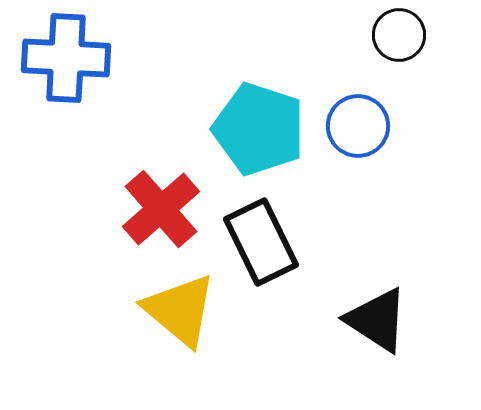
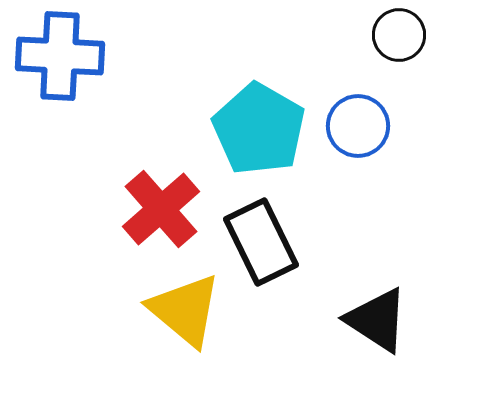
blue cross: moved 6 px left, 2 px up
cyan pentagon: rotated 12 degrees clockwise
yellow triangle: moved 5 px right
